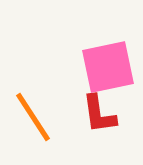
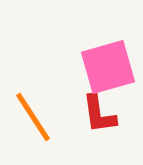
pink square: rotated 4 degrees counterclockwise
